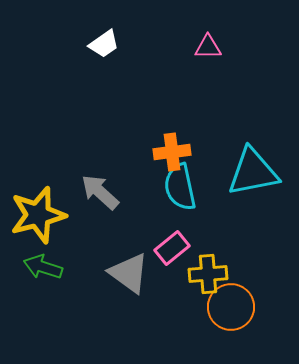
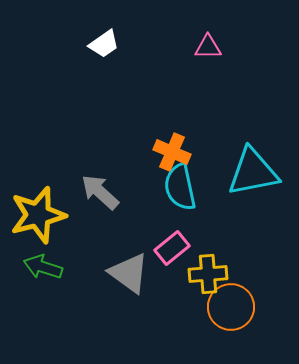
orange cross: rotated 30 degrees clockwise
